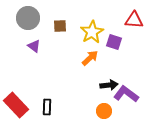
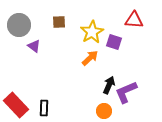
gray circle: moved 9 px left, 7 px down
brown square: moved 1 px left, 4 px up
black arrow: rotated 60 degrees counterclockwise
purple L-shape: moved 2 px up; rotated 60 degrees counterclockwise
black rectangle: moved 3 px left, 1 px down
